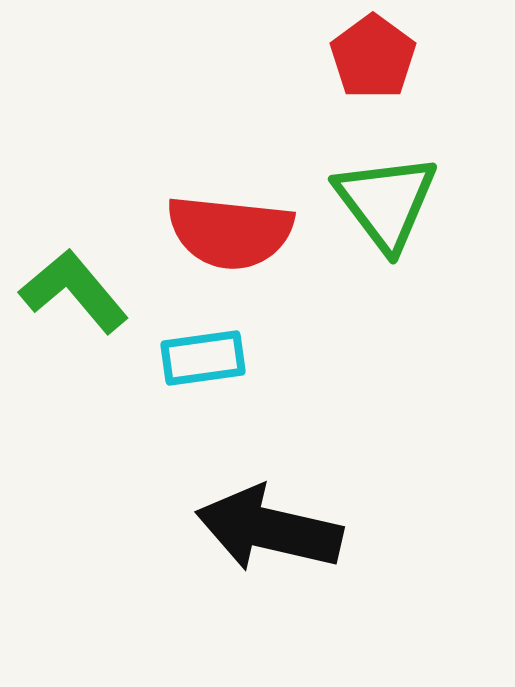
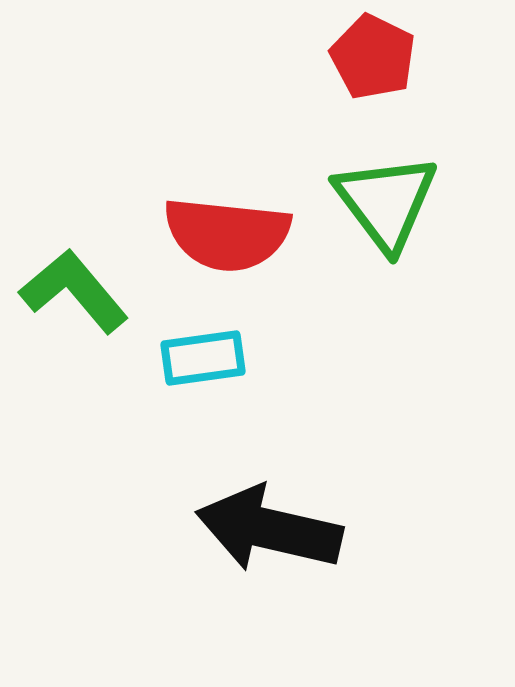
red pentagon: rotated 10 degrees counterclockwise
red semicircle: moved 3 px left, 2 px down
